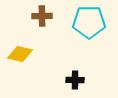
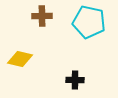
cyan pentagon: rotated 12 degrees clockwise
yellow diamond: moved 5 px down
